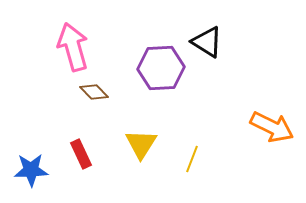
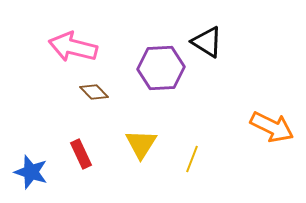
pink arrow: rotated 60 degrees counterclockwise
blue star: moved 2 px down; rotated 20 degrees clockwise
